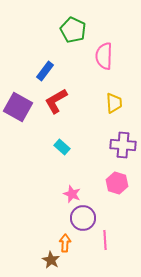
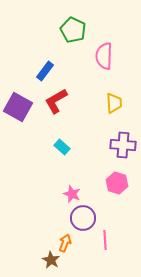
orange arrow: rotated 18 degrees clockwise
